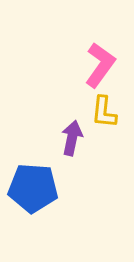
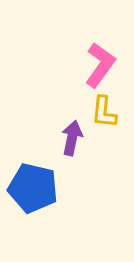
blue pentagon: rotated 9 degrees clockwise
